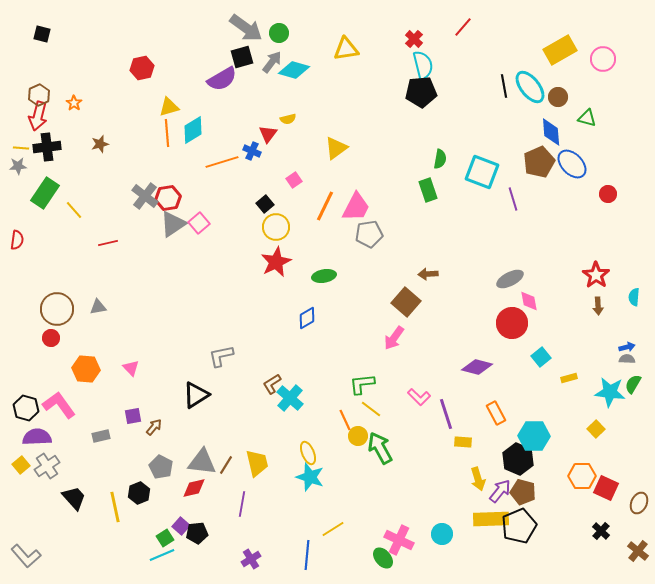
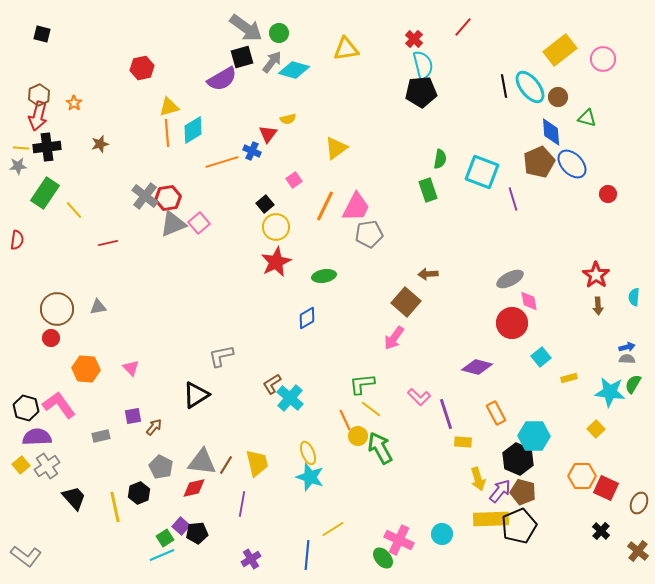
yellow rectangle at (560, 50): rotated 8 degrees counterclockwise
gray triangle at (173, 224): rotated 12 degrees clockwise
gray L-shape at (26, 556): rotated 12 degrees counterclockwise
